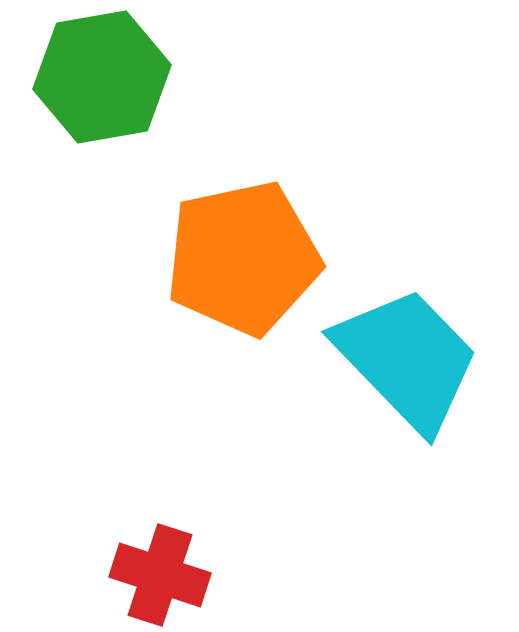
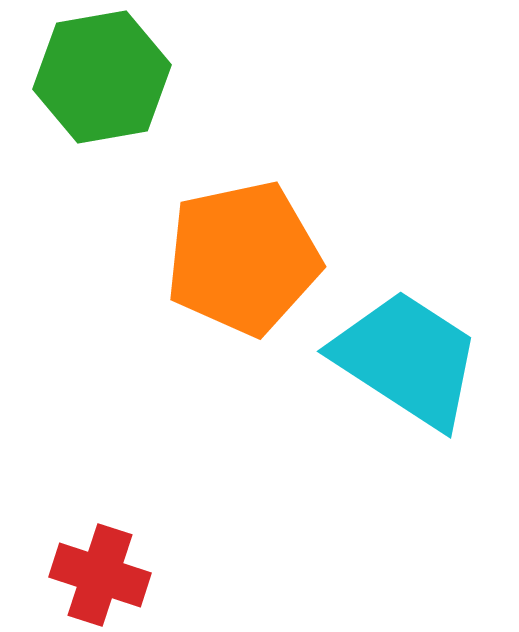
cyan trapezoid: rotated 13 degrees counterclockwise
red cross: moved 60 px left
